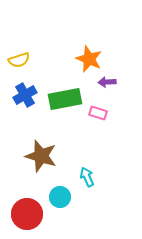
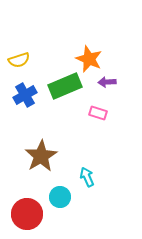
green rectangle: moved 13 px up; rotated 12 degrees counterclockwise
brown star: rotated 24 degrees clockwise
